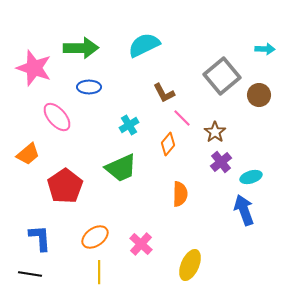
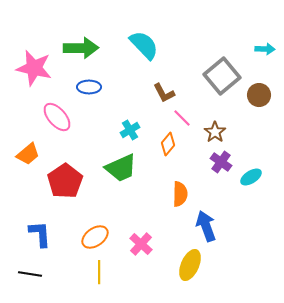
cyan semicircle: rotated 72 degrees clockwise
pink star: rotated 6 degrees counterclockwise
cyan cross: moved 1 px right, 5 px down
purple cross: rotated 15 degrees counterclockwise
cyan ellipse: rotated 15 degrees counterclockwise
red pentagon: moved 5 px up
blue arrow: moved 38 px left, 16 px down
blue L-shape: moved 4 px up
